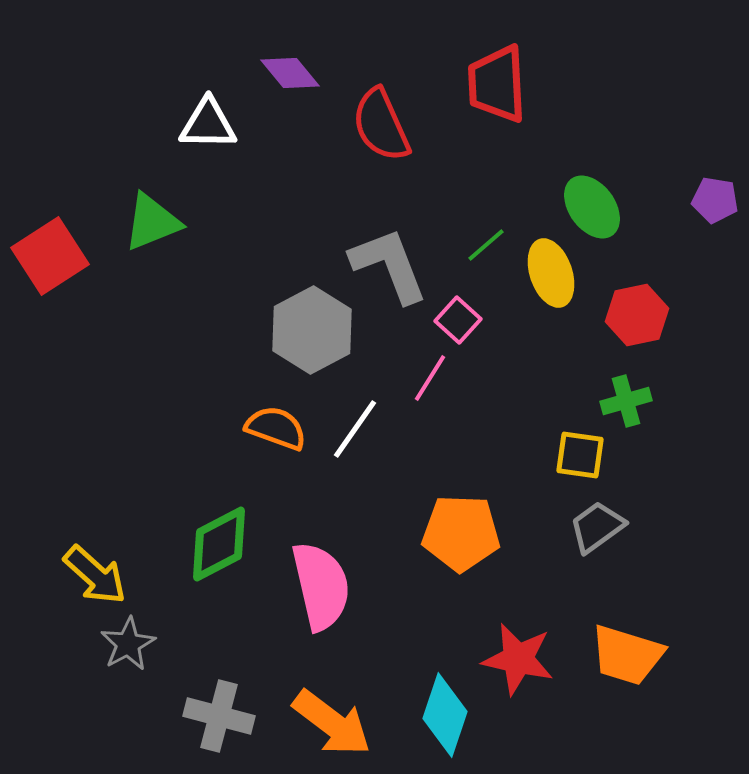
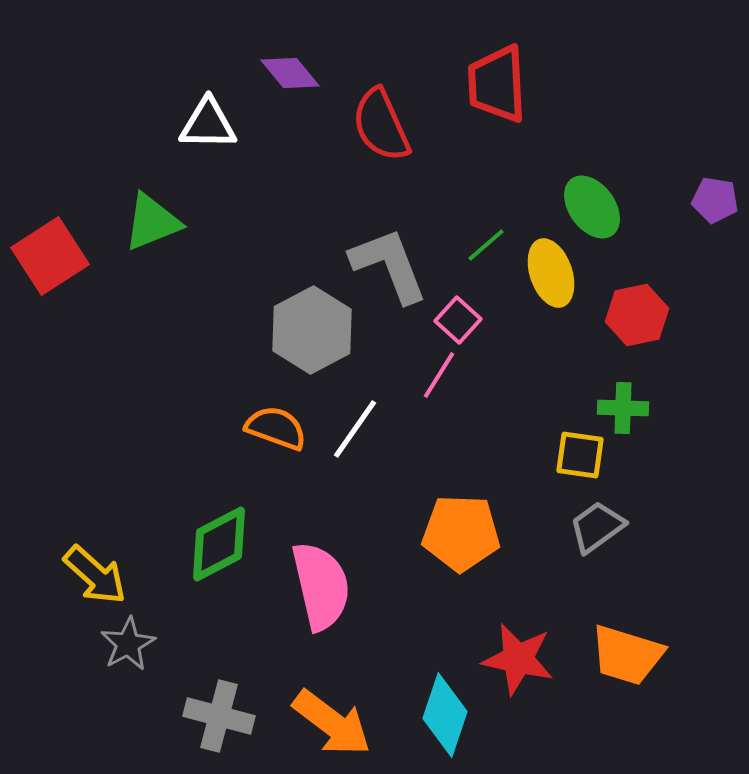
pink line: moved 9 px right, 3 px up
green cross: moved 3 px left, 7 px down; rotated 18 degrees clockwise
